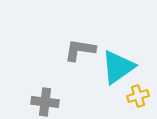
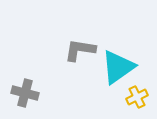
yellow cross: moved 1 px left, 1 px down; rotated 10 degrees counterclockwise
gray cross: moved 20 px left, 9 px up; rotated 8 degrees clockwise
